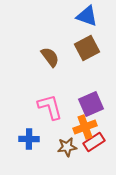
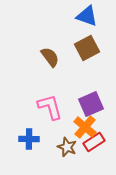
orange cross: rotated 30 degrees counterclockwise
brown star: rotated 30 degrees clockwise
